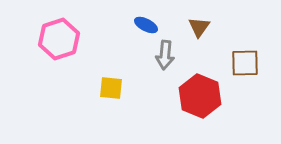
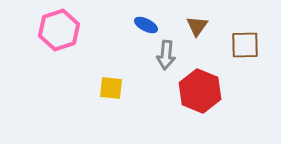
brown triangle: moved 2 px left, 1 px up
pink hexagon: moved 9 px up
gray arrow: moved 1 px right
brown square: moved 18 px up
red hexagon: moved 5 px up
